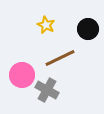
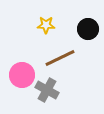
yellow star: rotated 24 degrees counterclockwise
